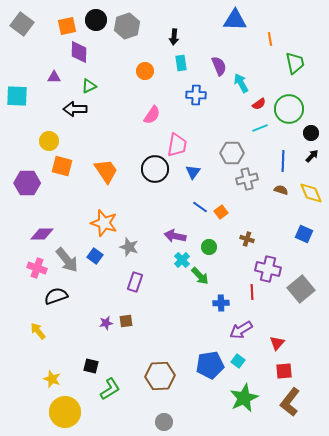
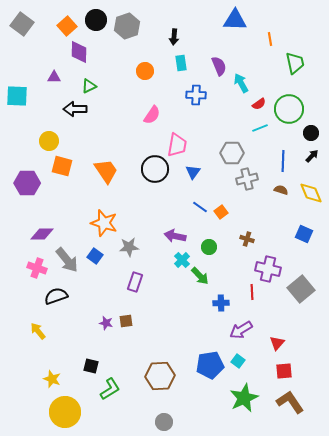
orange square at (67, 26): rotated 30 degrees counterclockwise
gray star at (129, 247): rotated 24 degrees counterclockwise
purple star at (106, 323): rotated 24 degrees clockwise
brown L-shape at (290, 402): rotated 108 degrees clockwise
